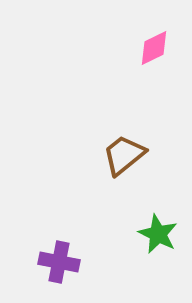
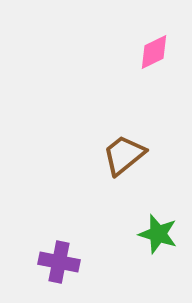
pink diamond: moved 4 px down
green star: rotated 9 degrees counterclockwise
